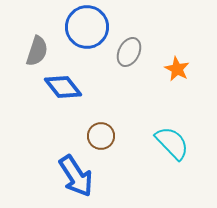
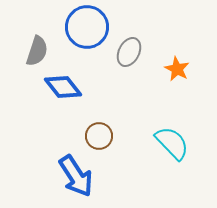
brown circle: moved 2 px left
